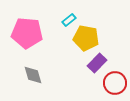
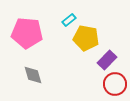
purple rectangle: moved 10 px right, 3 px up
red circle: moved 1 px down
